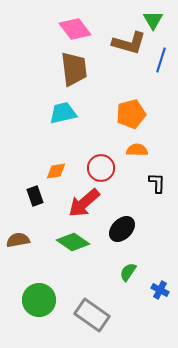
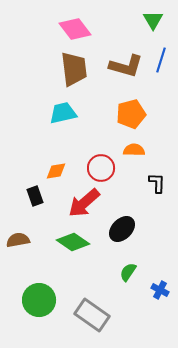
brown L-shape: moved 3 px left, 23 px down
orange semicircle: moved 3 px left
